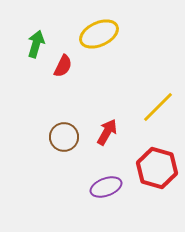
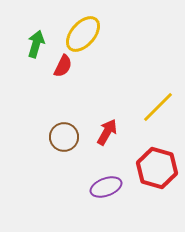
yellow ellipse: moved 16 px left; rotated 24 degrees counterclockwise
